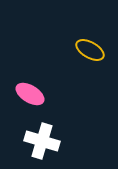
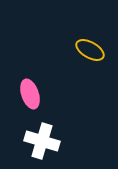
pink ellipse: rotated 40 degrees clockwise
